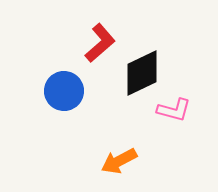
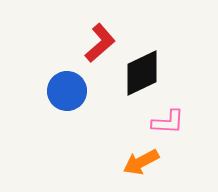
blue circle: moved 3 px right
pink L-shape: moved 6 px left, 12 px down; rotated 12 degrees counterclockwise
orange arrow: moved 22 px right, 1 px down
